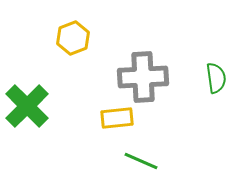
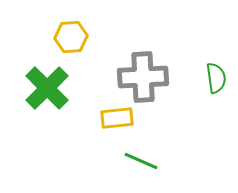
yellow hexagon: moved 2 px left, 1 px up; rotated 16 degrees clockwise
green cross: moved 20 px right, 18 px up
